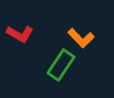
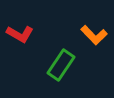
orange L-shape: moved 13 px right, 3 px up
